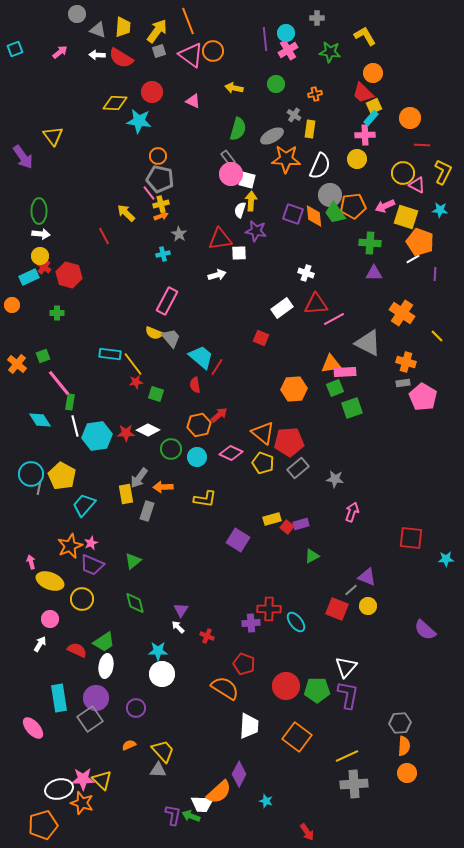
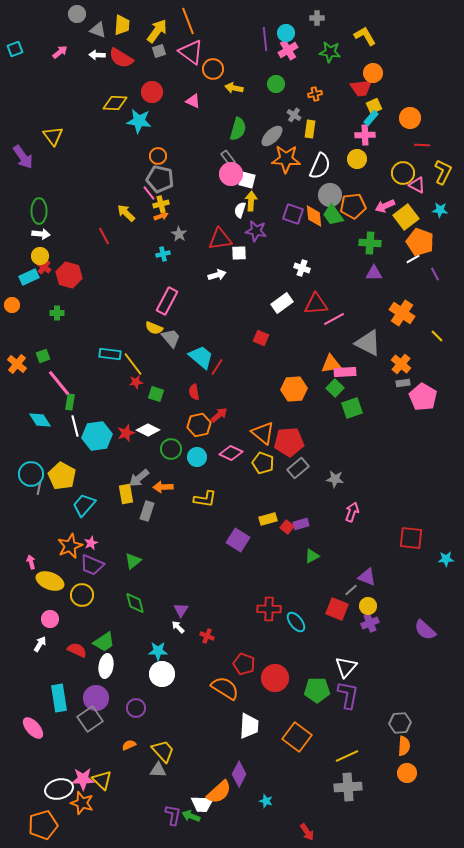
yellow trapezoid at (123, 27): moved 1 px left, 2 px up
orange circle at (213, 51): moved 18 px down
pink triangle at (191, 55): moved 3 px up
red trapezoid at (363, 93): moved 2 px left, 5 px up; rotated 50 degrees counterclockwise
gray ellipse at (272, 136): rotated 15 degrees counterclockwise
green trapezoid at (335, 213): moved 2 px left, 2 px down
yellow square at (406, 217): rotated 35 degrees clockwise
white cross at (306, 273): moved 4 px left, 5 px up
purple line at (435, 274): rotated 32 degrees counterclockwise
white rectangle at (282, 308): moved 5 px up
yellow semicircle at (154, 333): moved 5 px up
orange cross at (406, 362): moved 5 px left, 2 px down; rotated 24 degrees clockwise
red semicircle at (195, 385): moved 1 px left, 7 px down
green square at (335, 388): rotated 24 degrees counterclockwise
red star at (126, 433): rotated 18 degrees counterclockwise
gray arrow at (139, 478): rotated 15 degrees clockwise
yellow rectangle at (272, 519): moved 4 px left
yellow circle at (82, 599): moved 4 px up
purple cross at (251, 623): moved 119 px right; rotated 18 degrees counterclockwise
red circle at (286, 686): moved 11 px left, 8 px up
gray cross at (354, 784): moved 6 px left, 3 px down
